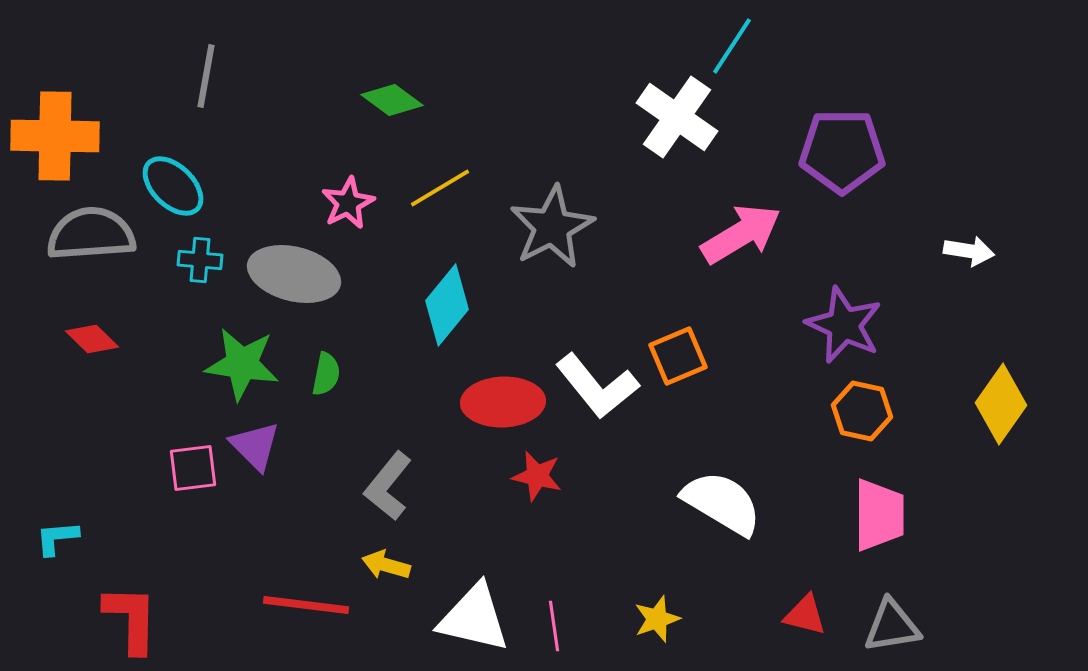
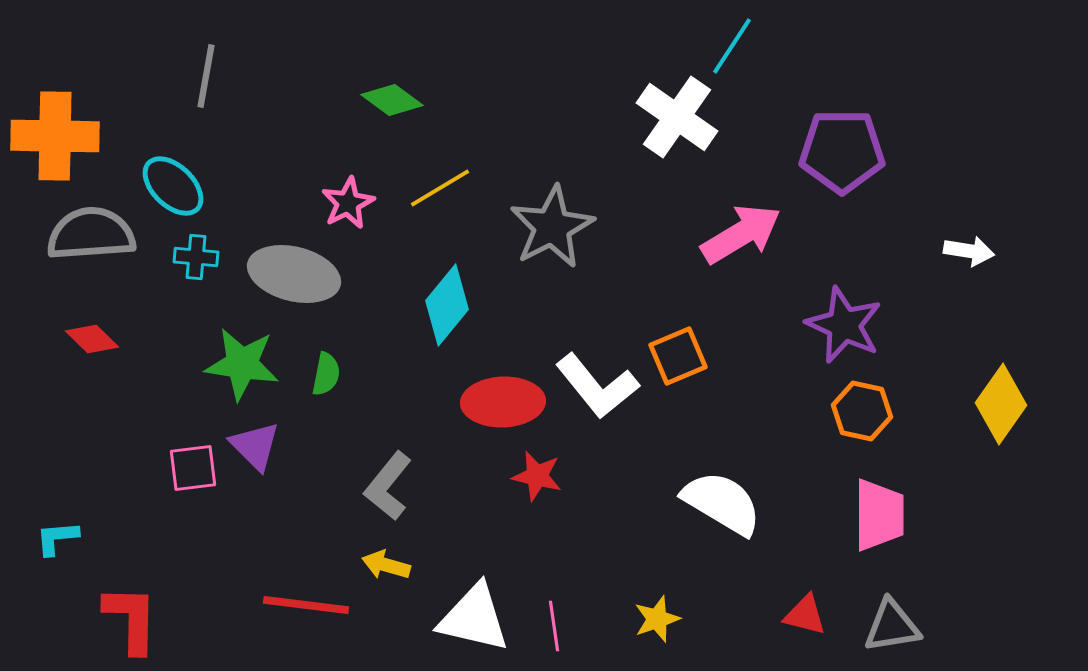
cyan cross: moved 4 px left, 3 px up
